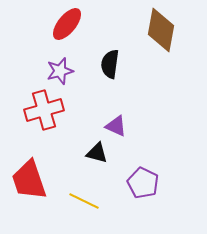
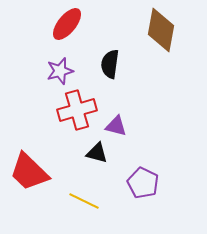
red cross: moved 33 px right
purple triangle: rotated 10 degrees counterclockwise
red trapezoid: moved 8 px up; rotated 27 degrees counterclockwise
